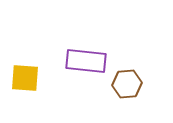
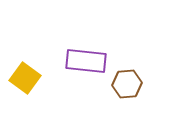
yellow square: rotated 32 degrees clockwise
